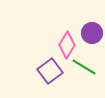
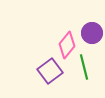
pink diamond: rotated 8 degrees clockwise
green line: rotated 45 degrees clockwise
